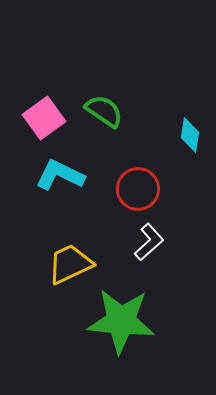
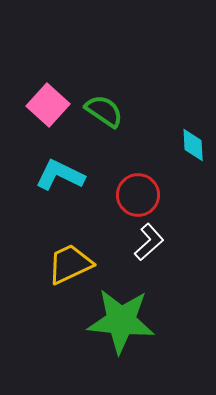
pink square: moved 4 px right, 13 px up; rotated 12 degrees counterclockwise
cyan diamond: moved 3 px right, 10 px down; rotated 12 degrees counterclockwise
red circle: moved 6 px down
